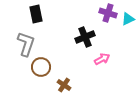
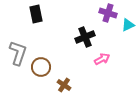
cyan triangle: moved 6 px down
gray L-shape: moved 8 px left, 9 px down
